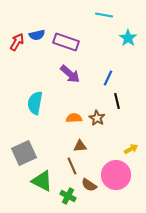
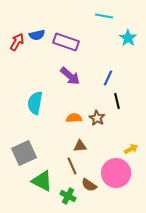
cyan line: moved 1 px down
purple arrow: moved 2 px down
pink circle: moved 2 px up
